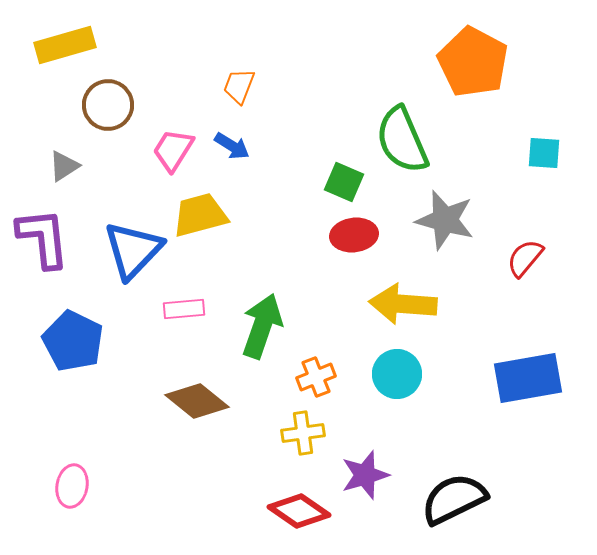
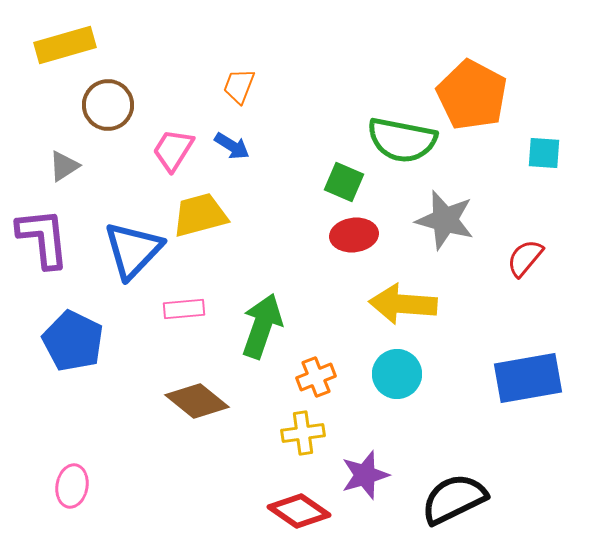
orange pentagon: moved 1 px left, 33 px down
green semicircle: rotated 56 degrees counterclockwise
